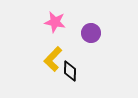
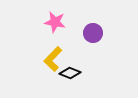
purple circle: moved 2 px right
black diamond: moved 2 px down; rotated 70 degrees counterclockwise
